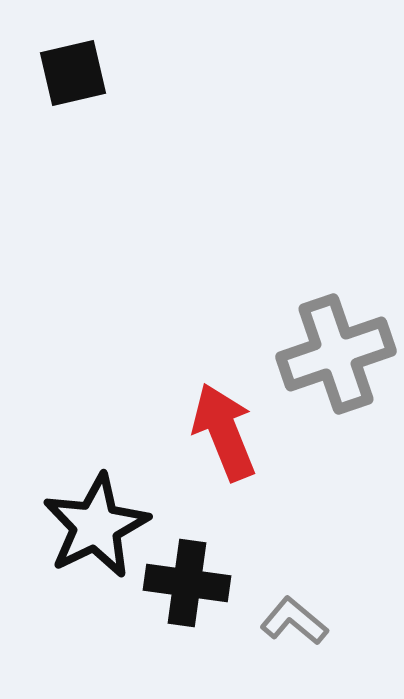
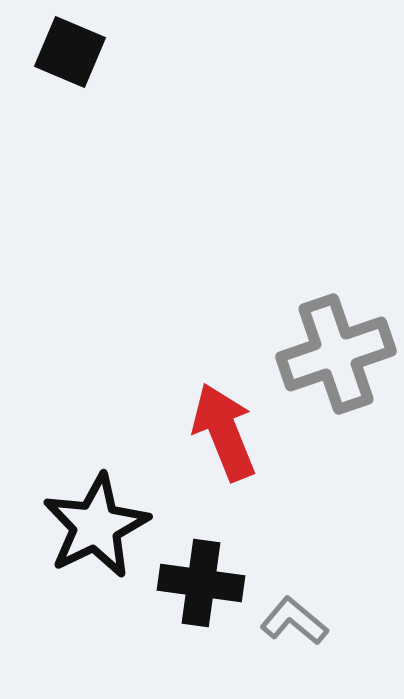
black square: moved 3 px left, 21 px up; rotated 36 degrees clockwise
black cross: moved 14 px right
